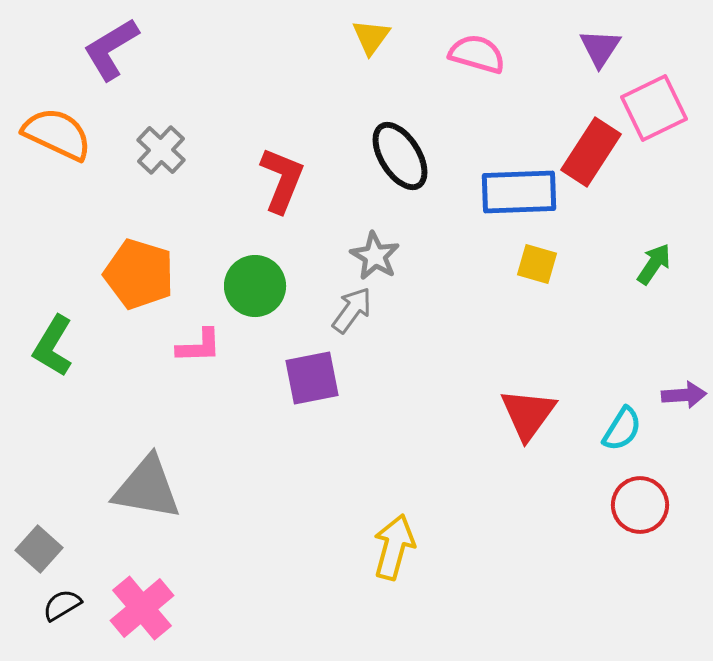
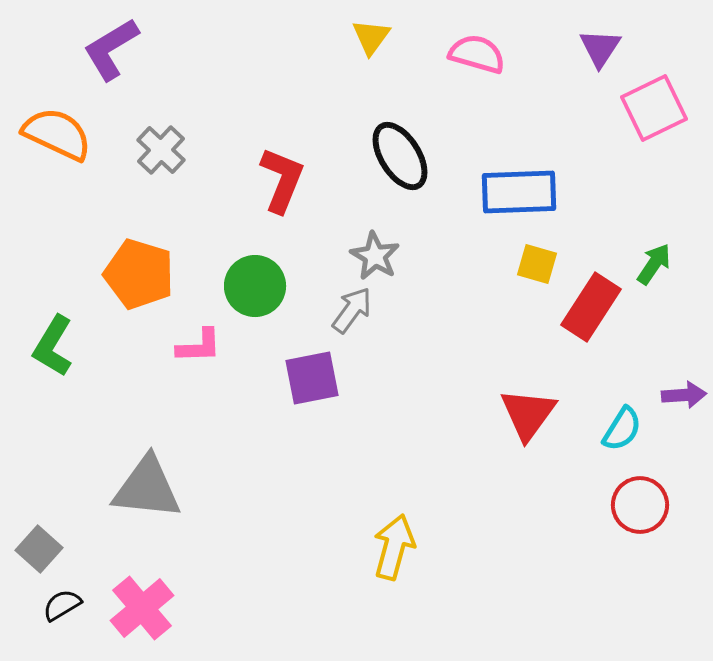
red rectangle: moved 155 px down
gray triangle: rotated 4 degrees counterclockwise
